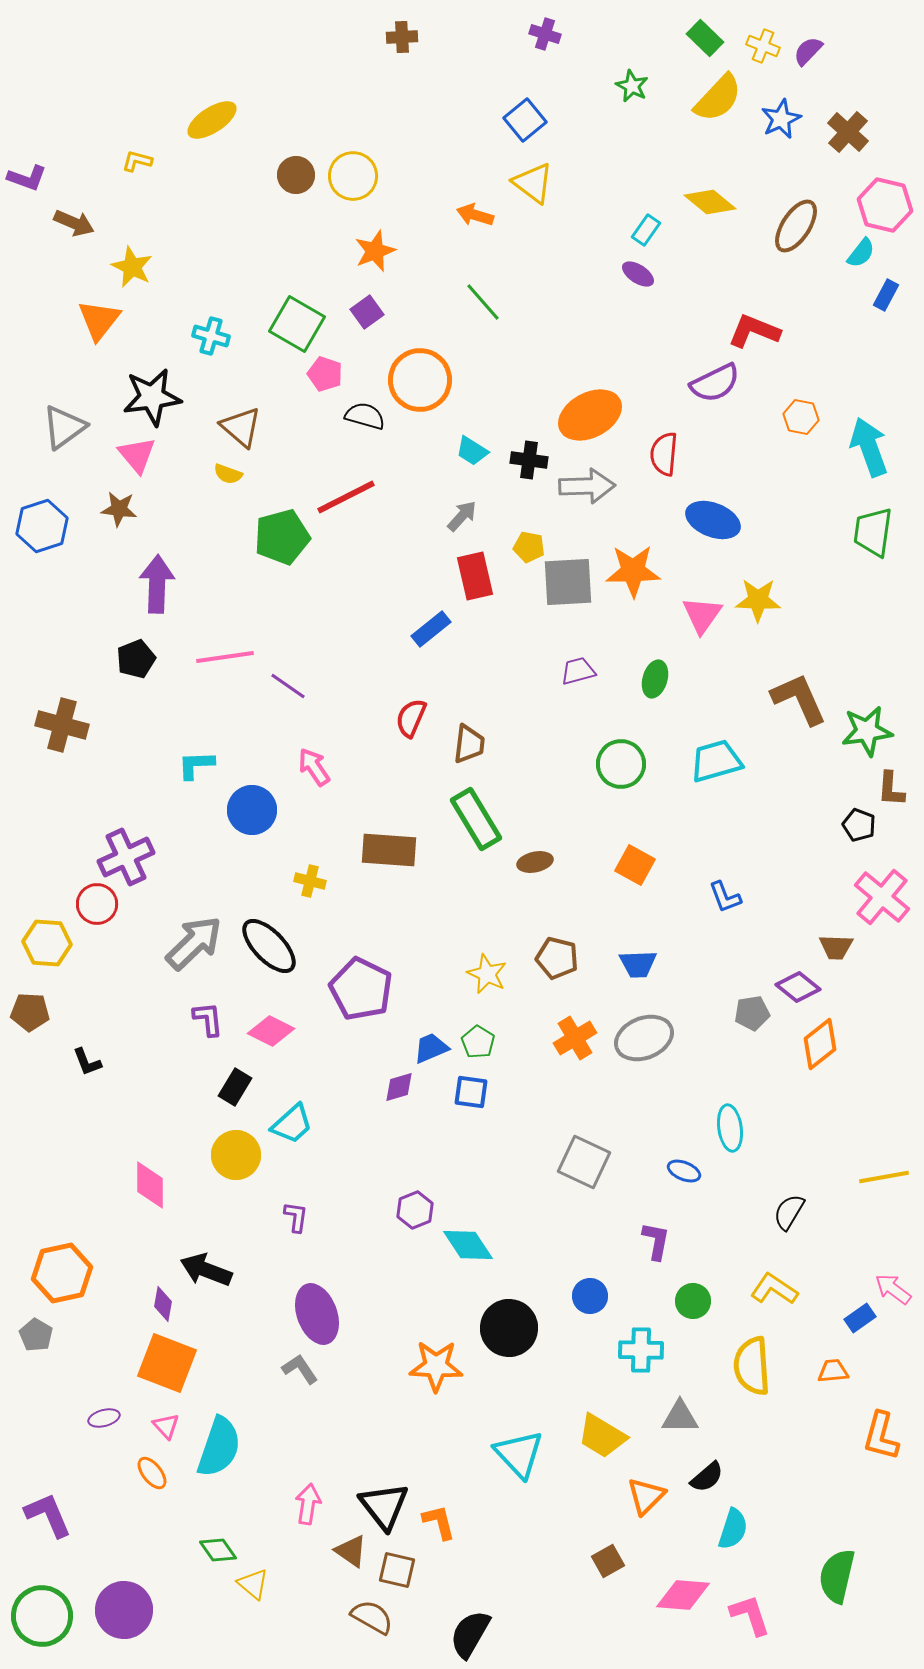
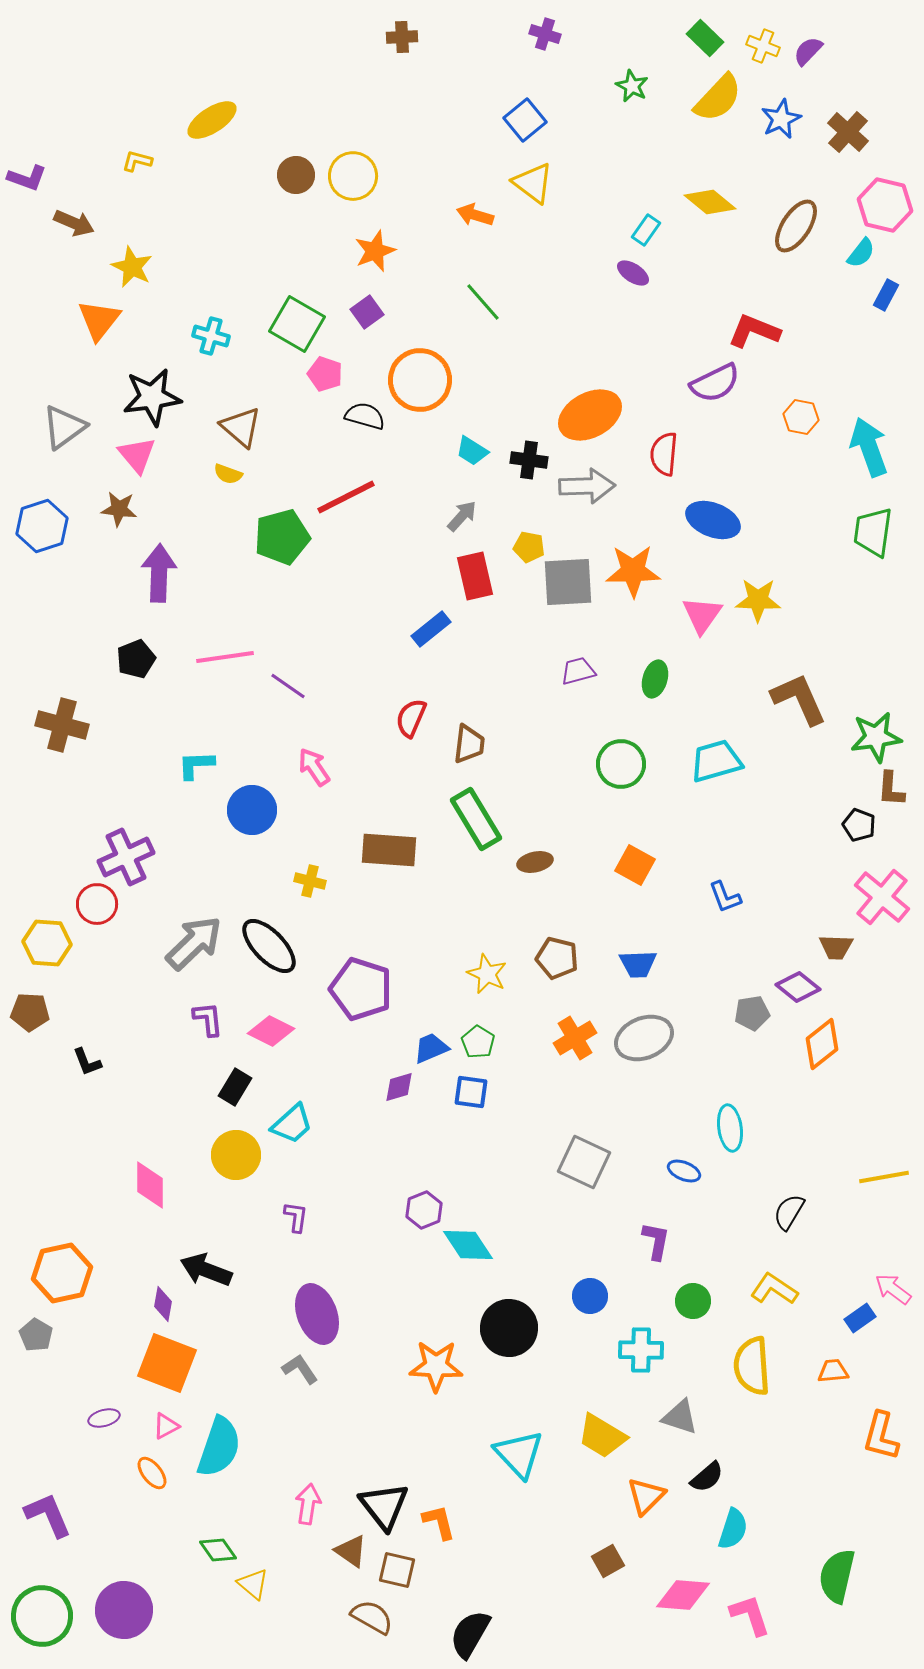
purple ellipse at (638, 274): moved 5 px left, 1 px up
purple arrow at (157, 584): moved 2 px right, 11 px up
green star at (867, 731): moved 9 px right, 6 px down
purple pentagon at (361, 989): rotated 8 degrees counterclockwise
orange diamond at (820, 1044): moved 2 px right
purple hexagon at (415, 1210): moved 9 px right
gray triangle at (680, 1417): rotated 18 degrees clockwise
pink triangle at (166, 1426): rotated 44 degrees clockwise
